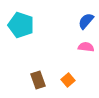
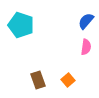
pink semicircle: rotated 91 degrees clockwise
